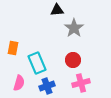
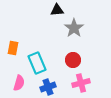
blue cross: moved 1 px right, 1 px down
